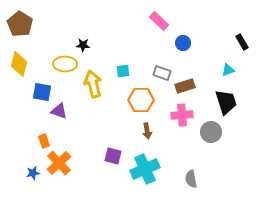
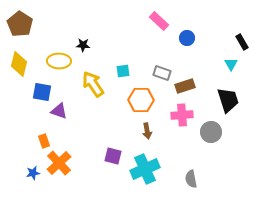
blue circle: moved 4 px right, 5 px up
yellow ellipse: moved 6 px left, 3 px up
cyan triangle: moved 3 px right, 6 px up; rotated 40 degrees counterclockwise
yellow arrow: rotated 20 degrees counterclockwise
black trapezoid: moved 2 px right, 2 px up
